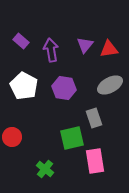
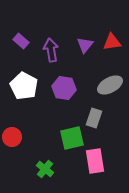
red triangle: moved 3 px right, 7 px up
gray rectangle: rotated 36 degrees clockwise
